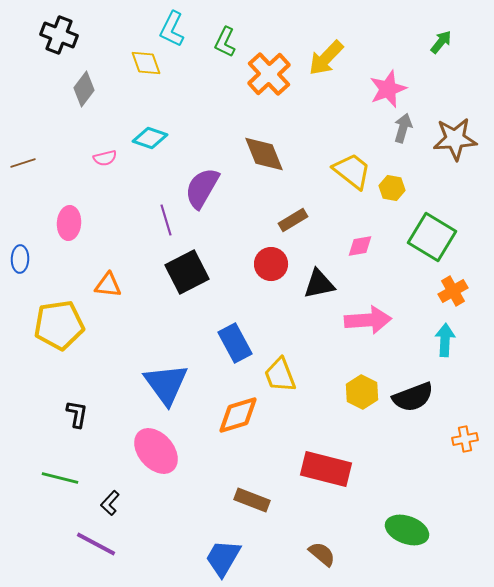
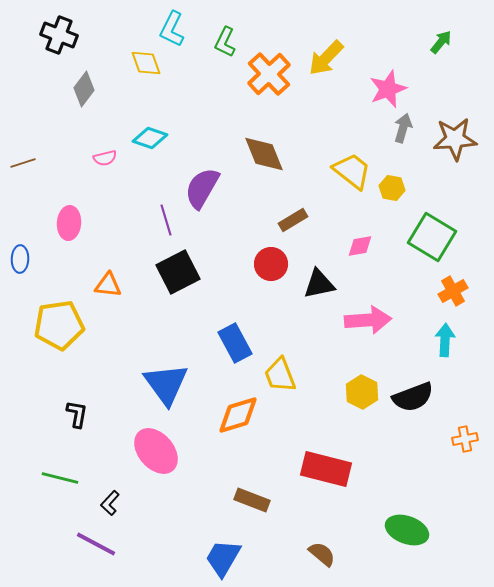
black square at (187, 272): moved 9 px left
